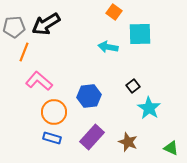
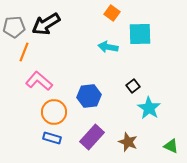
orange square: moved 2 px left, 1 px down
green triangle: moved 2 px up
